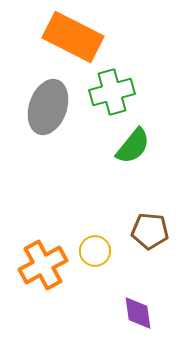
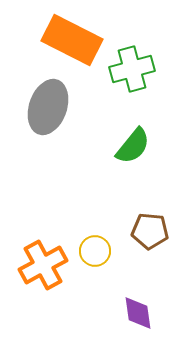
orange rectangle: moved 1 px left, 3 px down
green cross: moved 20 px right, 23 px up
